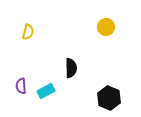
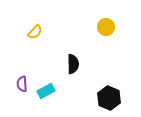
yellow semicircle: moved 7 px right; rotated 28 degrees clockwise
black semicircle: moved 2 px right, 4 px up
purple semicircle: moved 1 px right, 2 px up
